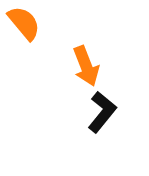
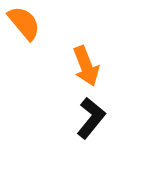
black L-shape: moved 11 px left, 6 px down
